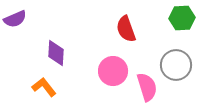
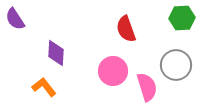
purple semicircle: rotated 80 degrees clockwise
